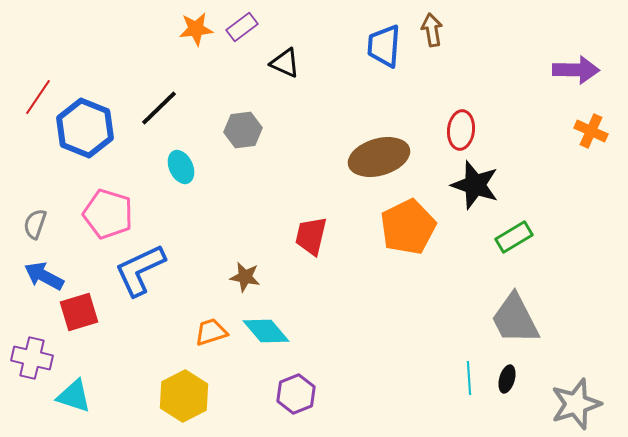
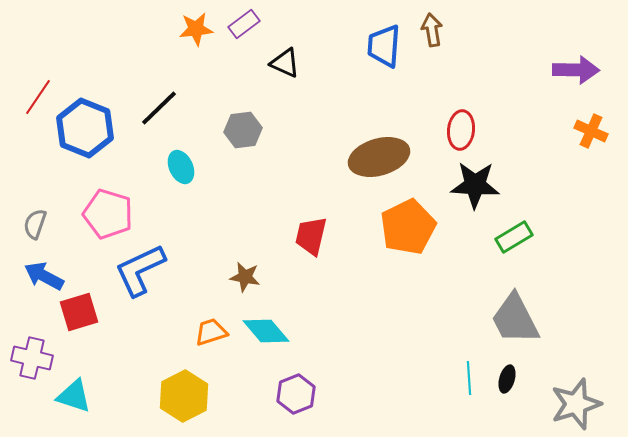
purple rectangle: moved 2 px right, 3 px up
black star: rotated 15 degrees counterclockwise
